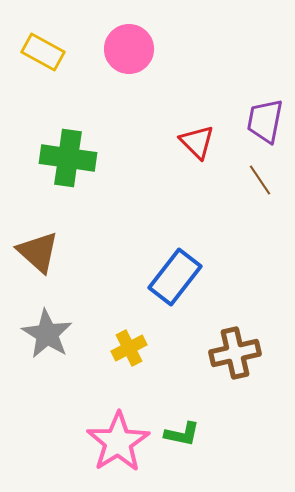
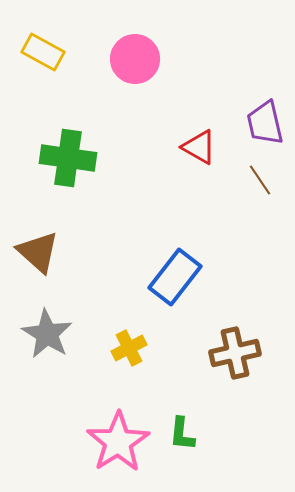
pink circle: moved 6 px right, 10 px down
purple trapezoid: moved 2 px down; rotated 24 degrees counterclockwise
red triangle: moved 2 px right, 5 px down; rotated 15 degrees counterclockwise
green L-shape: rotated 84 degrees clockwise
